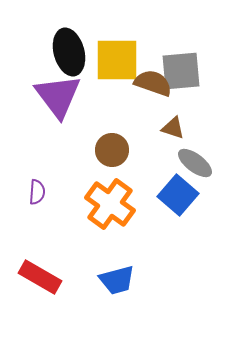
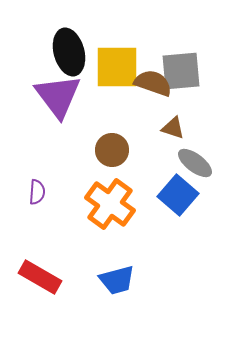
yellow square: moved 7 px down
